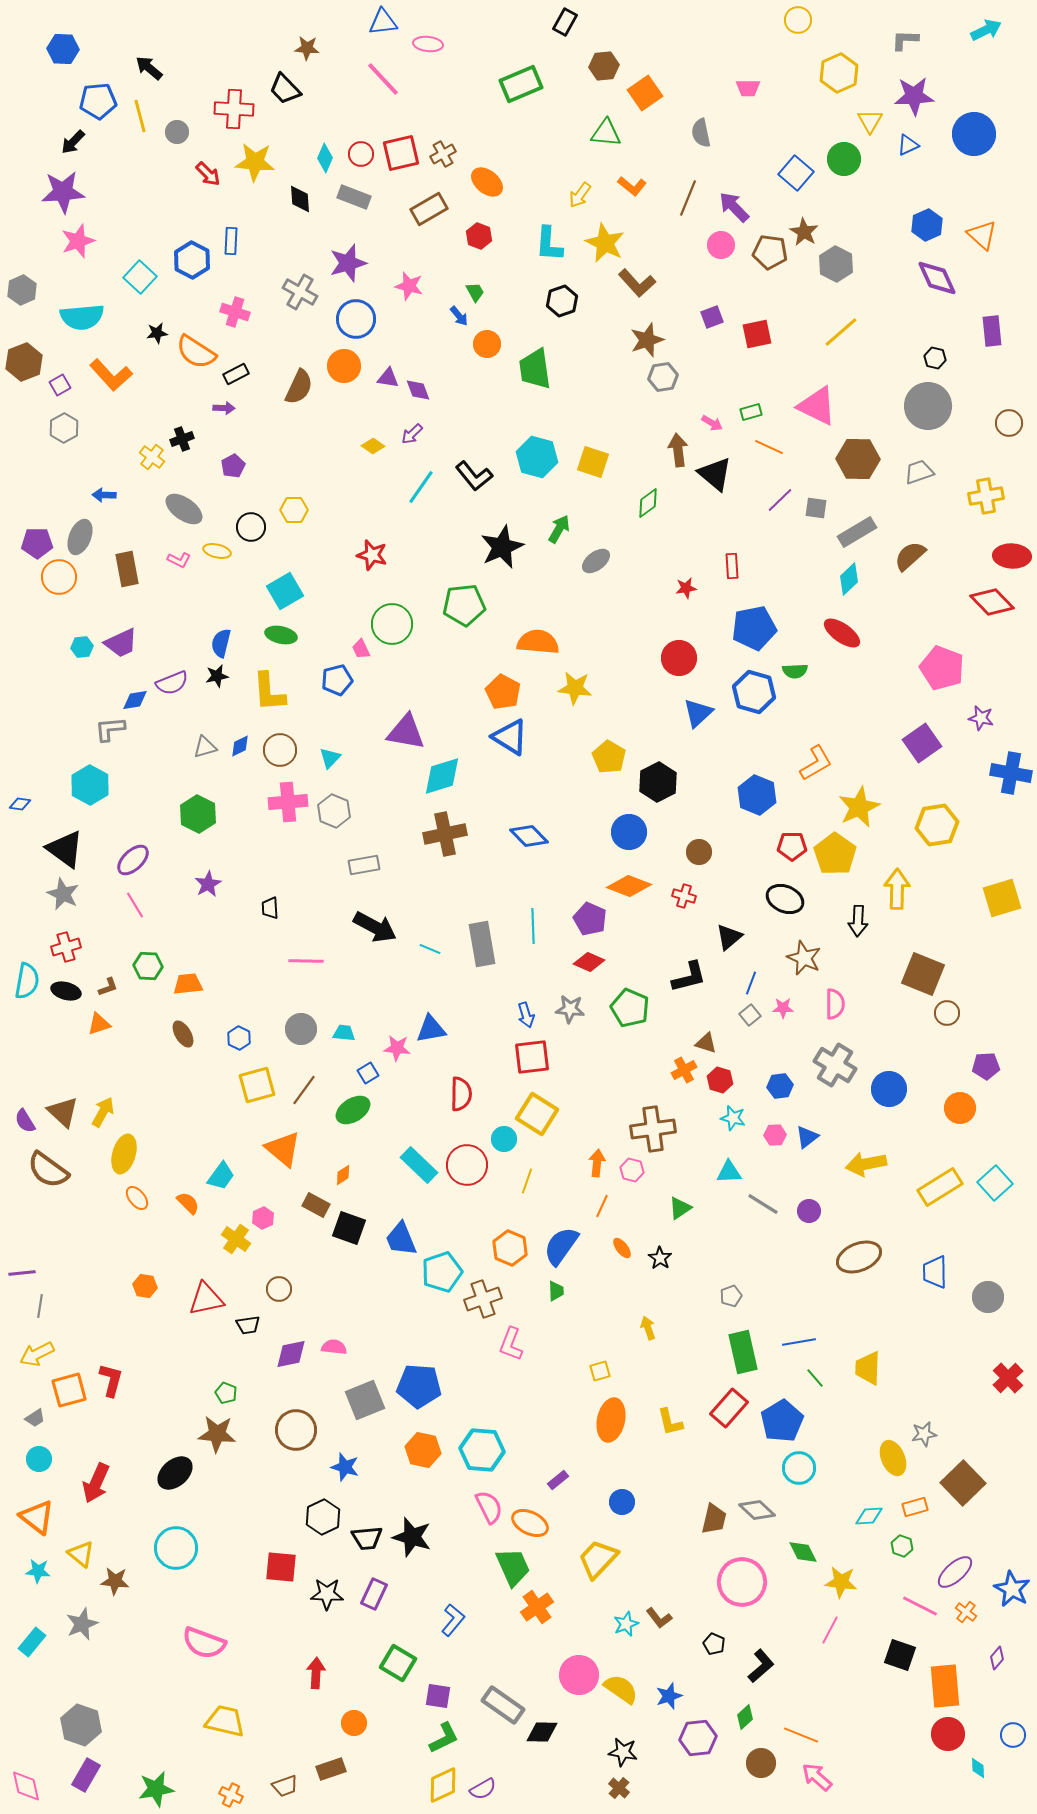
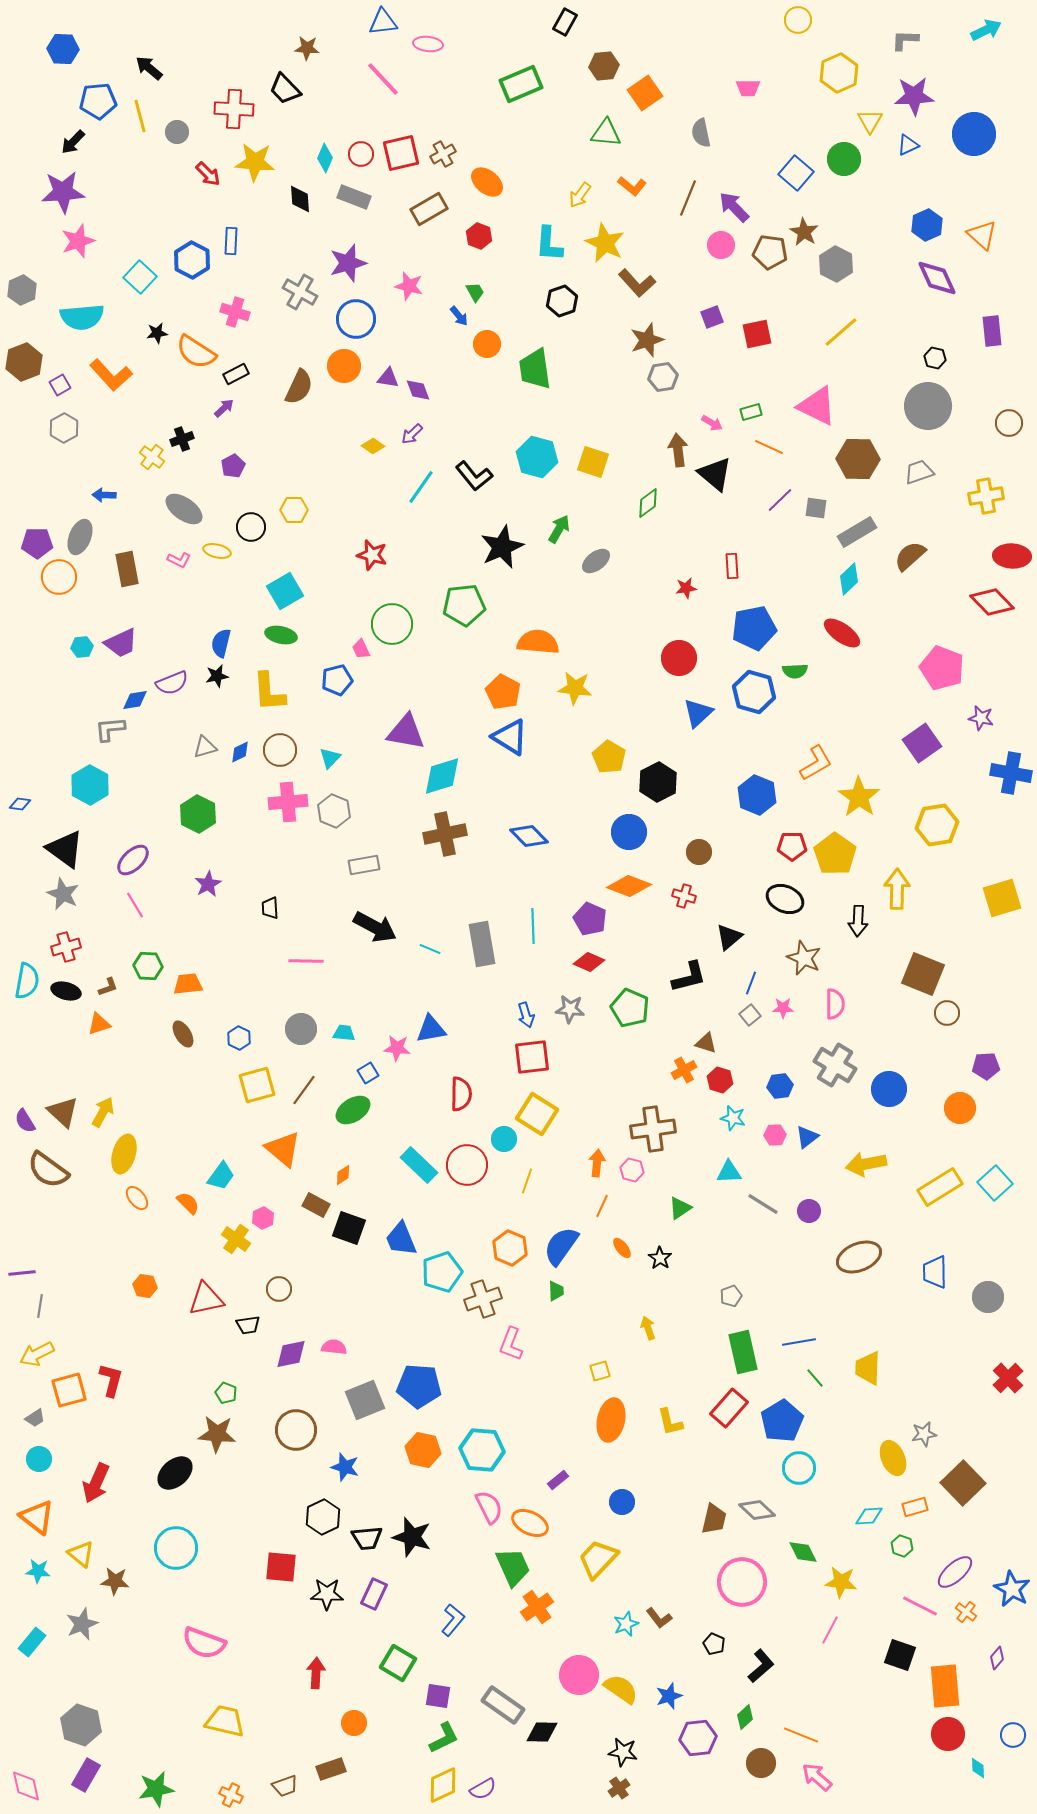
purple arrow at (224, 408): rotated 45 degrees counterclockwise
blue diamond at (240, 746): moved 6 px down
yellow star at (859, 807): moved 10 px up; rotated 12 degrees counterclockwise
brown cross at (619, 1788): rotated 15 degrees clockwise
